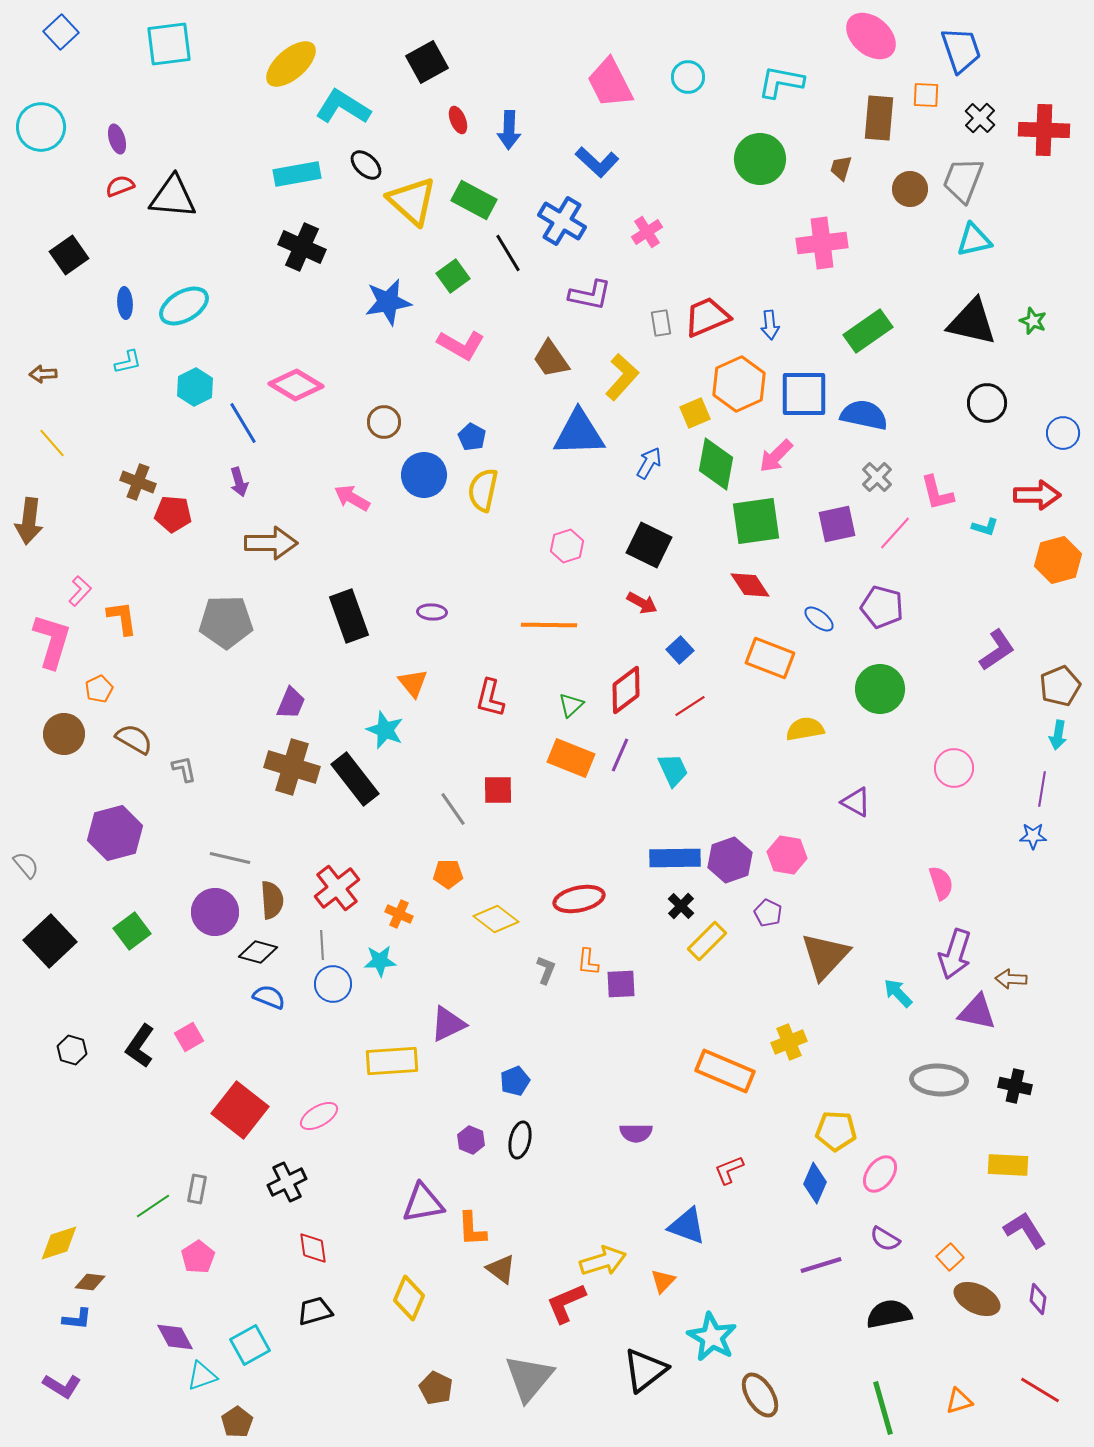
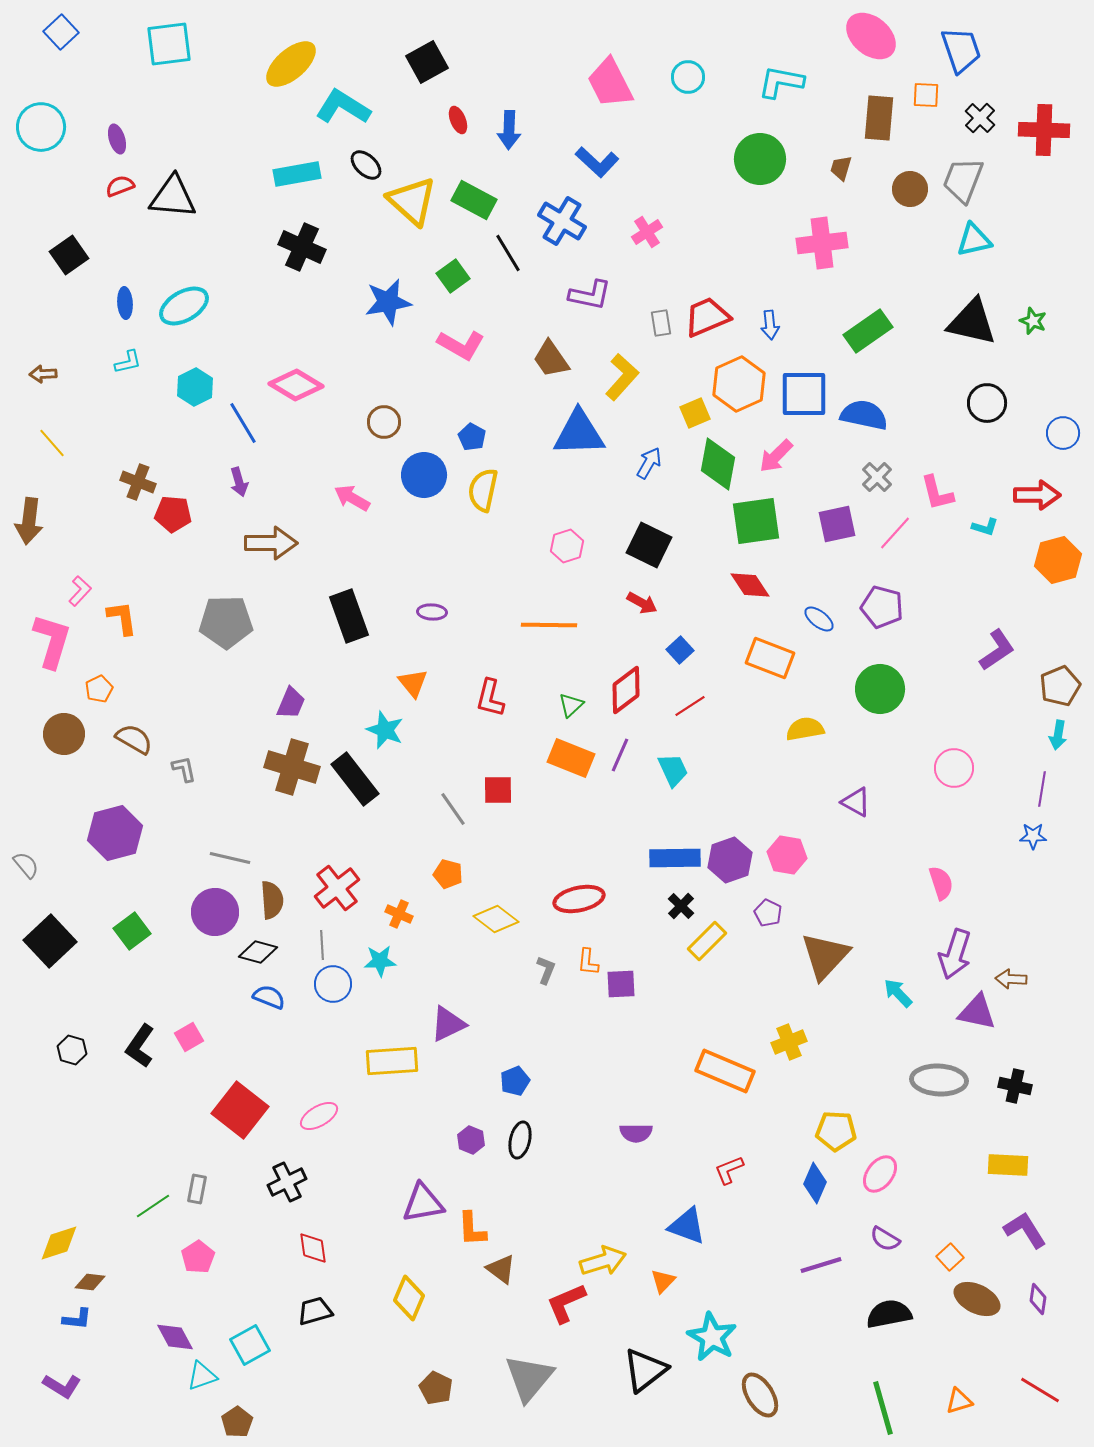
green diamond at (716, 464): moved 2 px right
orange pentagon at (448, 874): rotated 16 degrees clockwise
